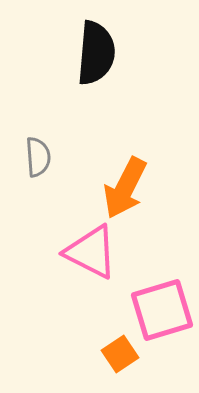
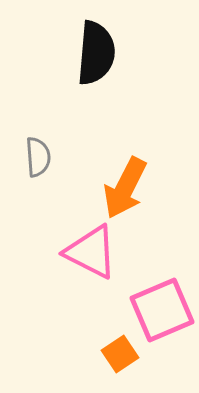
pink square: rotated 6 degrees counterclockwise
